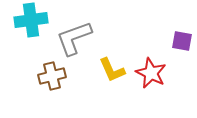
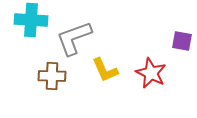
cyan cross: rotated 12 degrees clockwise
yellow L-shape: moved 7 px left
brown cross: rotated 16 degrees clockwise
